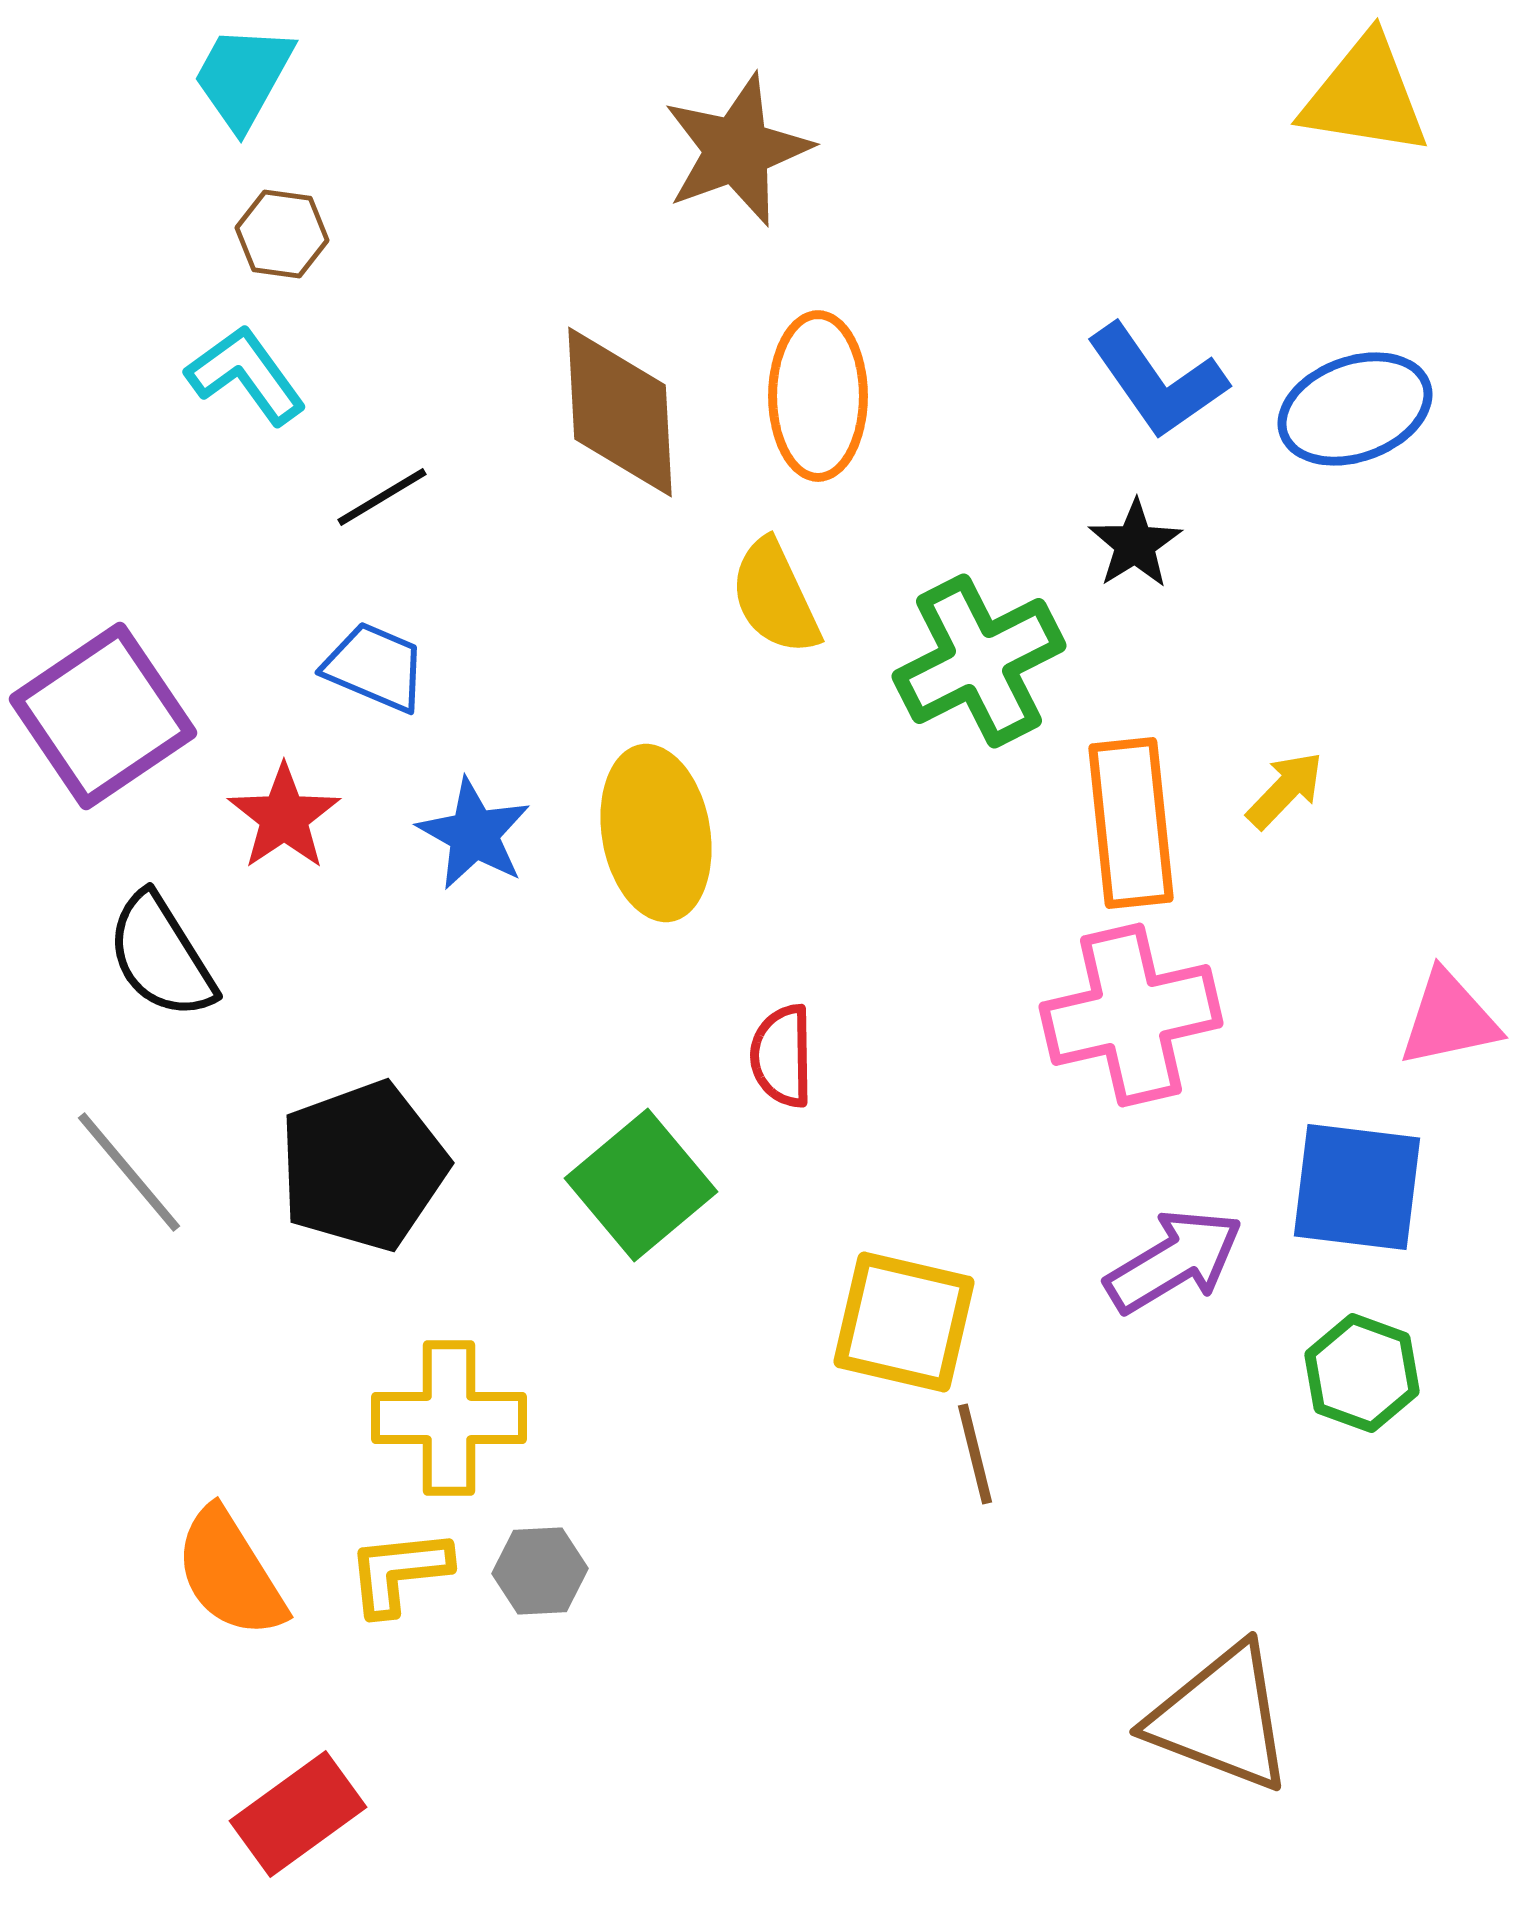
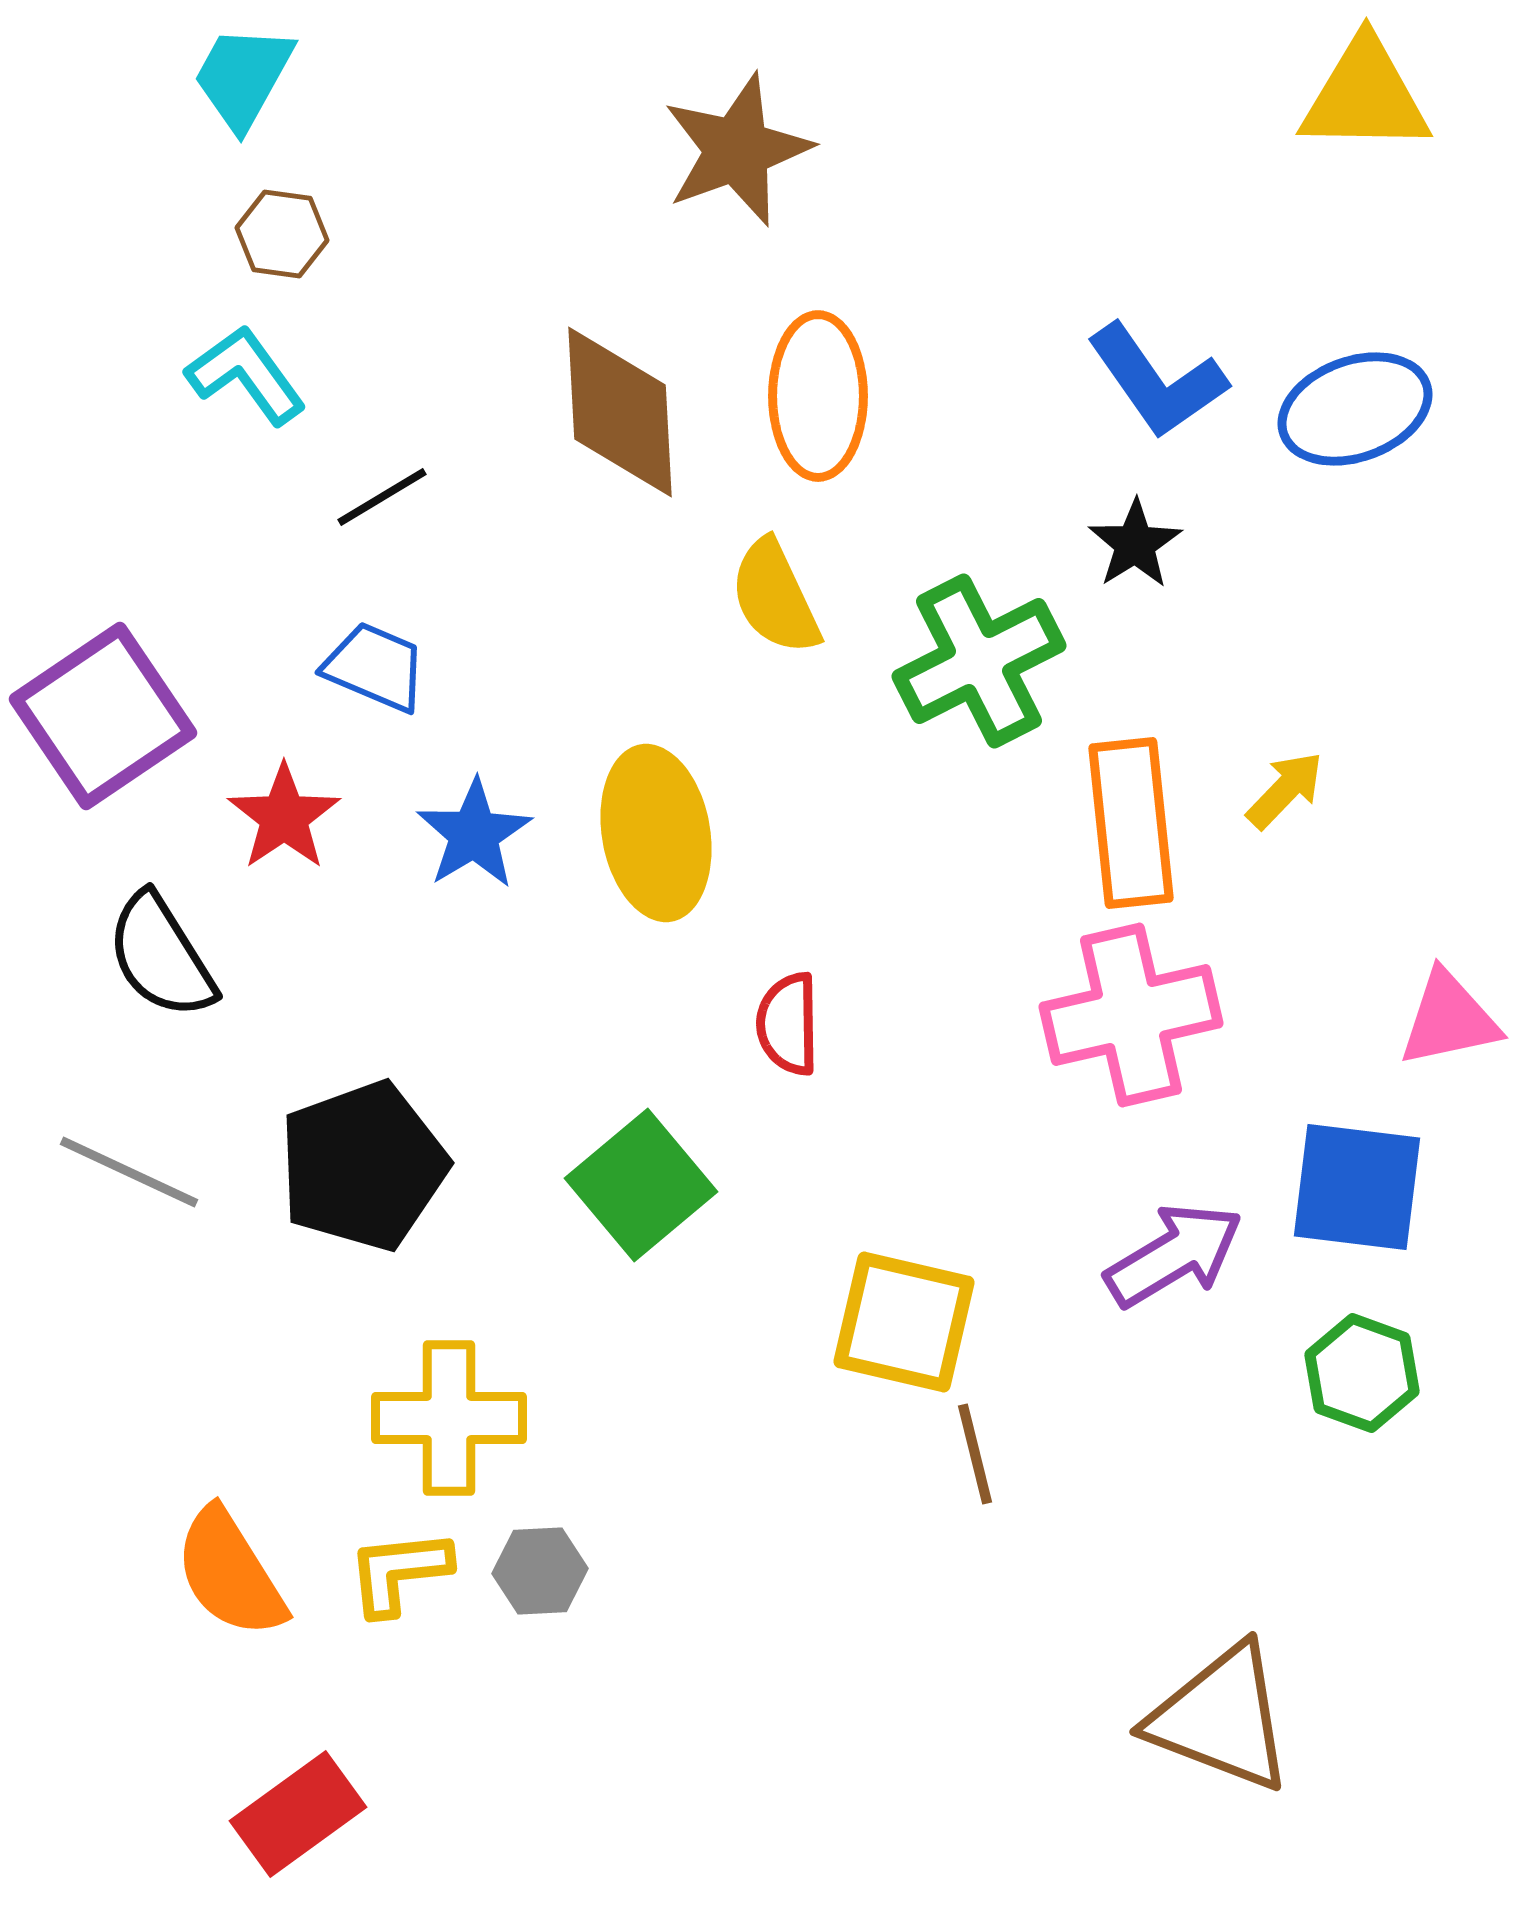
yellow triangle: rotated 8 degrees counterclockwise
blue star: rotated 12 degrees clockwise
red semicircle: moved 6 px right, 32 px up
gray line: rotated 25 degrees counterclockwise
purple arrow: moved 6 px up
